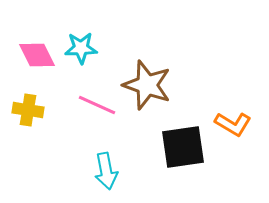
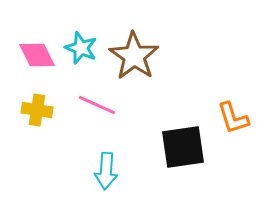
cyan star: rotated 24 degrees clockwise
brown star: moved 13 px left, 29 px up; rotated 15 degrees clockwise
yellow cross: moved 9 px right
orange L-shape: moved 6 px up; rotated 42 degrees clockwise
cyan arrow: rotated 15 degrees clockwise
